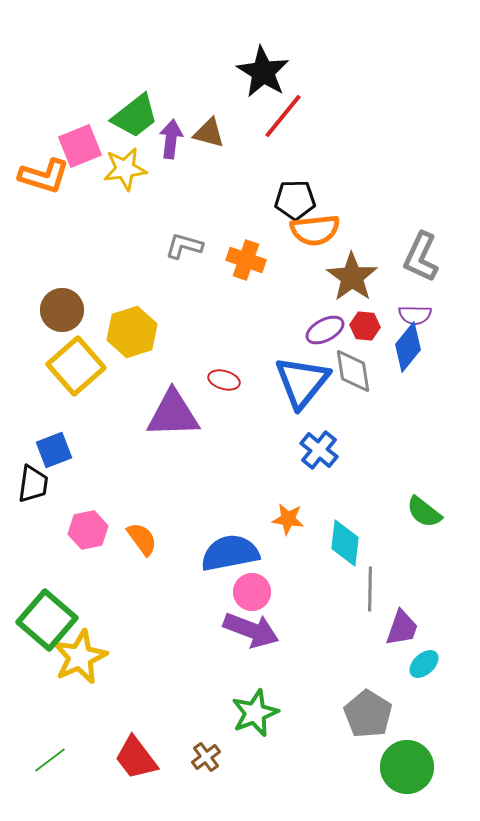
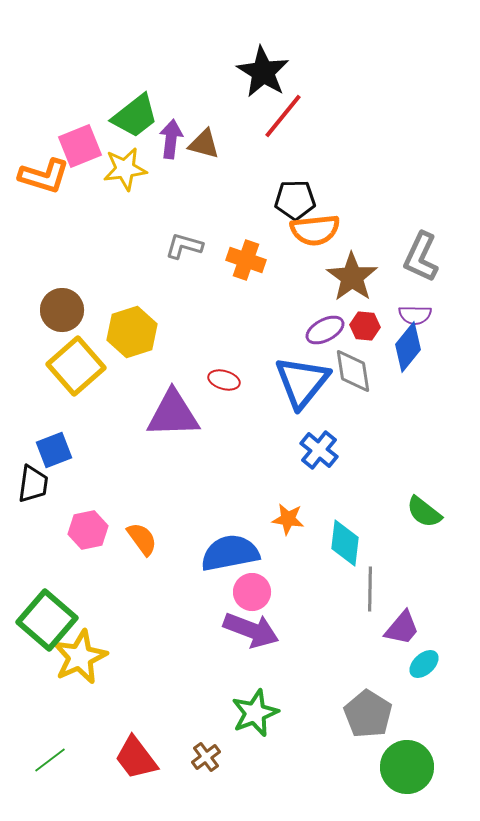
brown triangle at (209, 133): moved 5 px left, 11 px down
purple trapezoid at (402, 628): rotated 21 degrees clockwise
